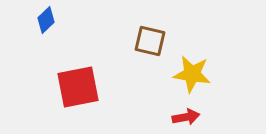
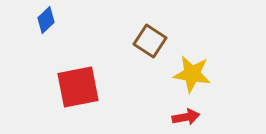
brown square: rotated 20 degrees clockwise
